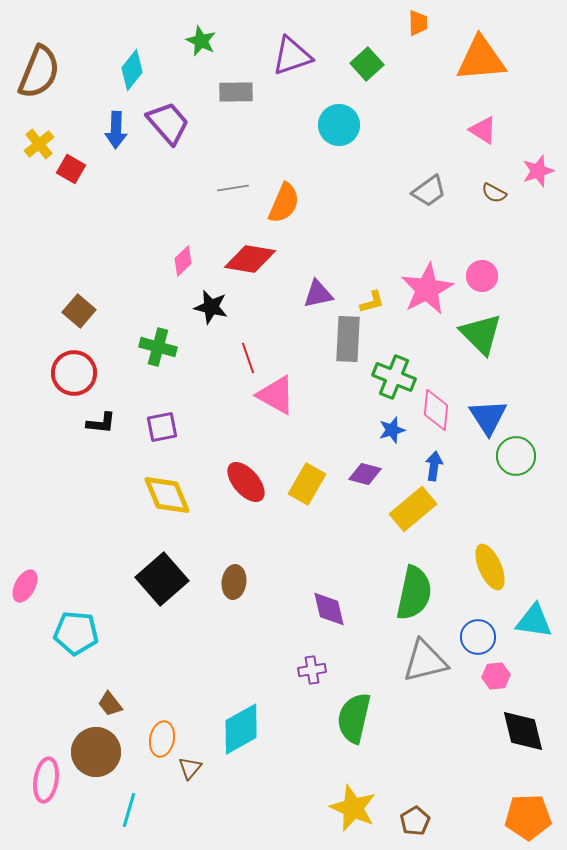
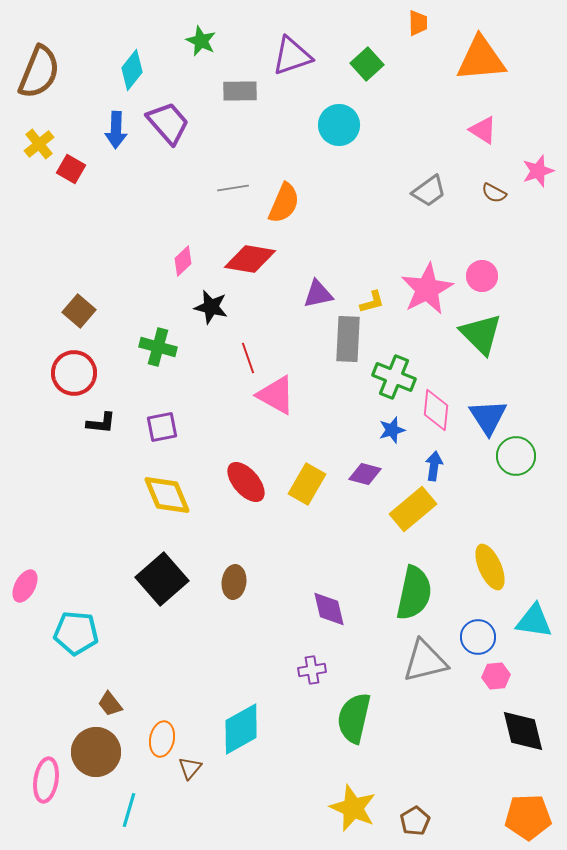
gray rectangle at (236, 92): moved 4 px right, 1 px up
